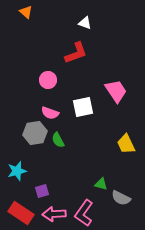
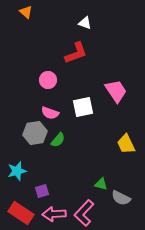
green semicircle: rotated 112 degrees counterclockwise
pink L-shape: rotated 8 degrees clockwise
